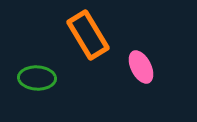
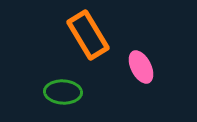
green ellipse: moved 26 px right, 14 px down
